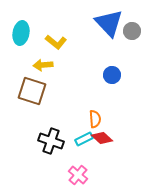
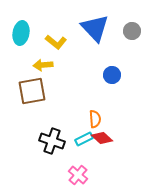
blue triangle: moved 14 px left, 5 px down
brown square: rotated 28 degrees counterclockwise
black cross: moved 1 px right
